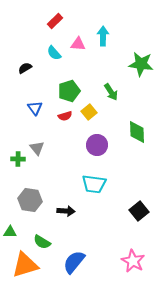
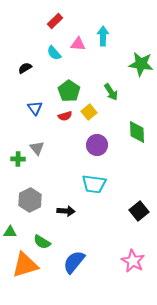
green pentagon: rotated 20 degrees counterclockwise
gray hexagon: rotated 25 degrees clockwise
